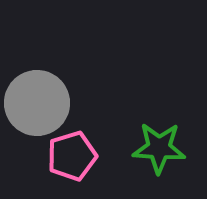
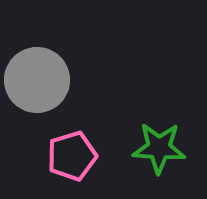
gray circle: moved 23 px up
